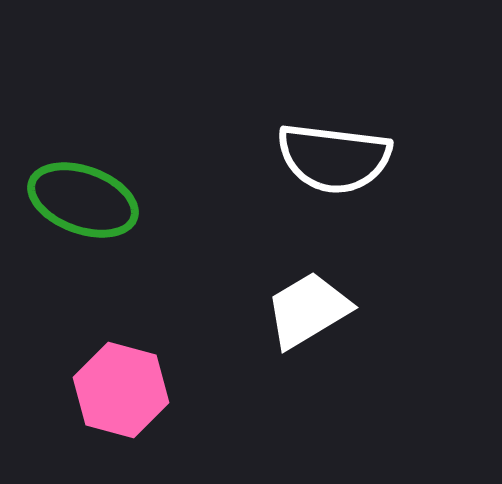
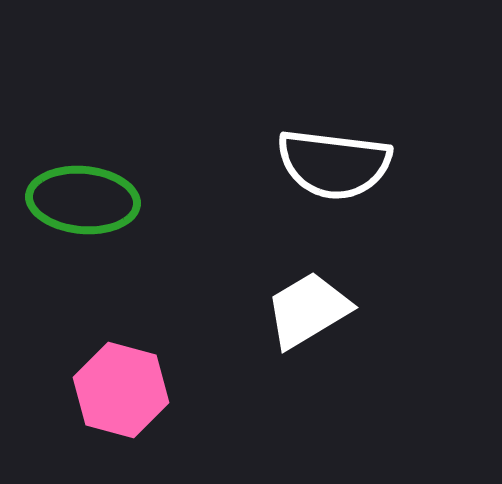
white semicircle: moved 6 px down
green ellipse: rotated 15 degrees counterclockwise
